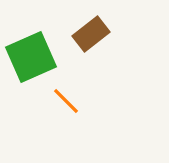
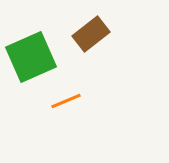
orange line: rotated 68 degrees counterclockwise
